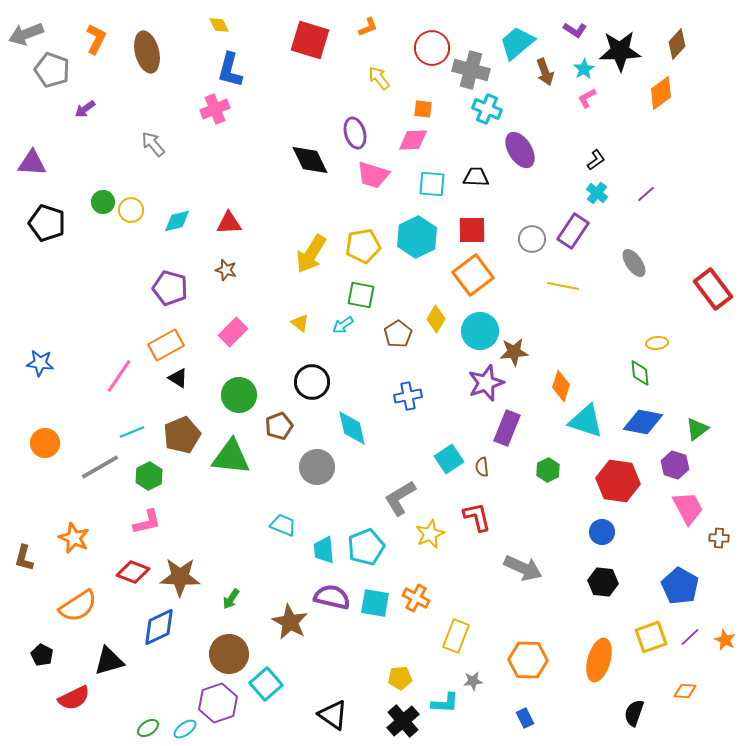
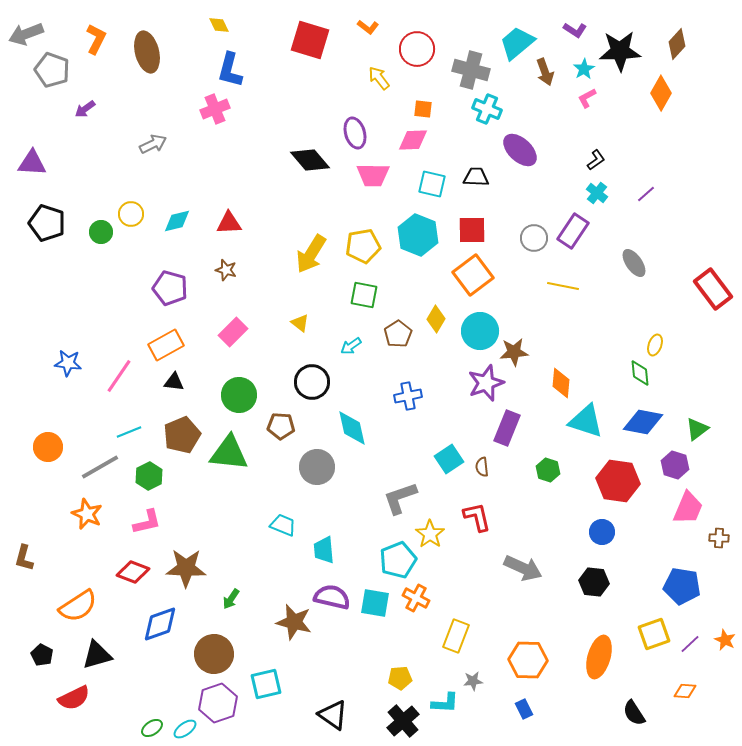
orange L-shape at (368, 27): rotated 60 degrees clockwise
red circle at (432, 48): moved 15 px left, 1 px down
orange diamond at (661, 93): rotated 24 degrees counterclockwise
gray arrow at (153, 144): rotated 104 degrees clockwise
purple ellipse at (520, 150): rotated 15 degrees counterclockwise
black diamond at (310, 160): rotated 15 degrees counterclockwise
pink trapezoid at (373, 175): rotated 16 degrees counterclockwise
cyan square at (432, 184): rotated 8 degrees clockwise
green circle at (103, 202): moved 2 px left, 30 px down
yellow circle at (131, 210): moved 4 px down
cyan hexagon at (417, 237): moved 1 px right, 2 px up; rotated 12 degrees counterclockwise
gray circle at (532, 239): moved 2 px right, 1 px up
green square at (361, 295): moved 3 px right
cyan arrow at (343, 325): moved 8 px right, 21 px down
yellow ellipse at (657, 343): moved 2 px left, 2 px down; rotated 65 degrees counterclockwise
blue star at (40, 363): moved 28 px right
black triangle at (178, 378): moved 4 px left, 4 px down; rotated 25 degrees counterclockwise
orange diamond at (561, 386): moved 3 px up; rotated 12 degrees counterclockwise
brown pentagon at (279, 426): moved 2 px right; rotated 24 degrees clockwise
cyan line at (132, 432): moved 3 px left
orange circle at (45, 443): moved 3 px right, 4 px down
green triangle at (231, 457): moved 2 px left, 4 px up
green hexagon at (548, 470): rotated 15 degrees counterclockwise
gray L-shape at (400, 498): rotated 12 degrees clockwise
pink trapezoid at (688, 508): rotated 51 degrees clockwise
yellow star at (430, 534): rotated 12 degrees counterclockwise
orange star at (74, 538): moved 13 px right, 24 px up
cyan pentagon at (366, 547): moved 32 px right, 13 px down
brown star at (180, 577): moved 6 px right, 9 px up
black hexagon at (603, 582): moved 9 px left
blue pentagon at (680, 586): moved 2 px right; rotated 21 degrees counterclockwise
brown star at (290, 622): moved 4 px right; rotated 15 degrees counterclockwise
blue diamond at (159, 627): moved 1 px right, 3 px up; rotated 6 degrees clockwise
yellow square at (651, 637): moved 3 px right, 3 px up
purple line at (690, 637): moved 7 px down
brown circle at (229, 654): moved 15 px left
orange ellipse at (599, 660): moved 3 px up
black triangle at (109, 661): moved 12 px left, 6 px up
cyan square at (266, 684): rotated 28 degrees clockwise
black semicircle at (634, 713): rotated 52 degrees counterclockwise
blue rectangle at (525, 718): moved 1 px left, 9 px up
green ellipse at (148, 728): moved 4 px right
